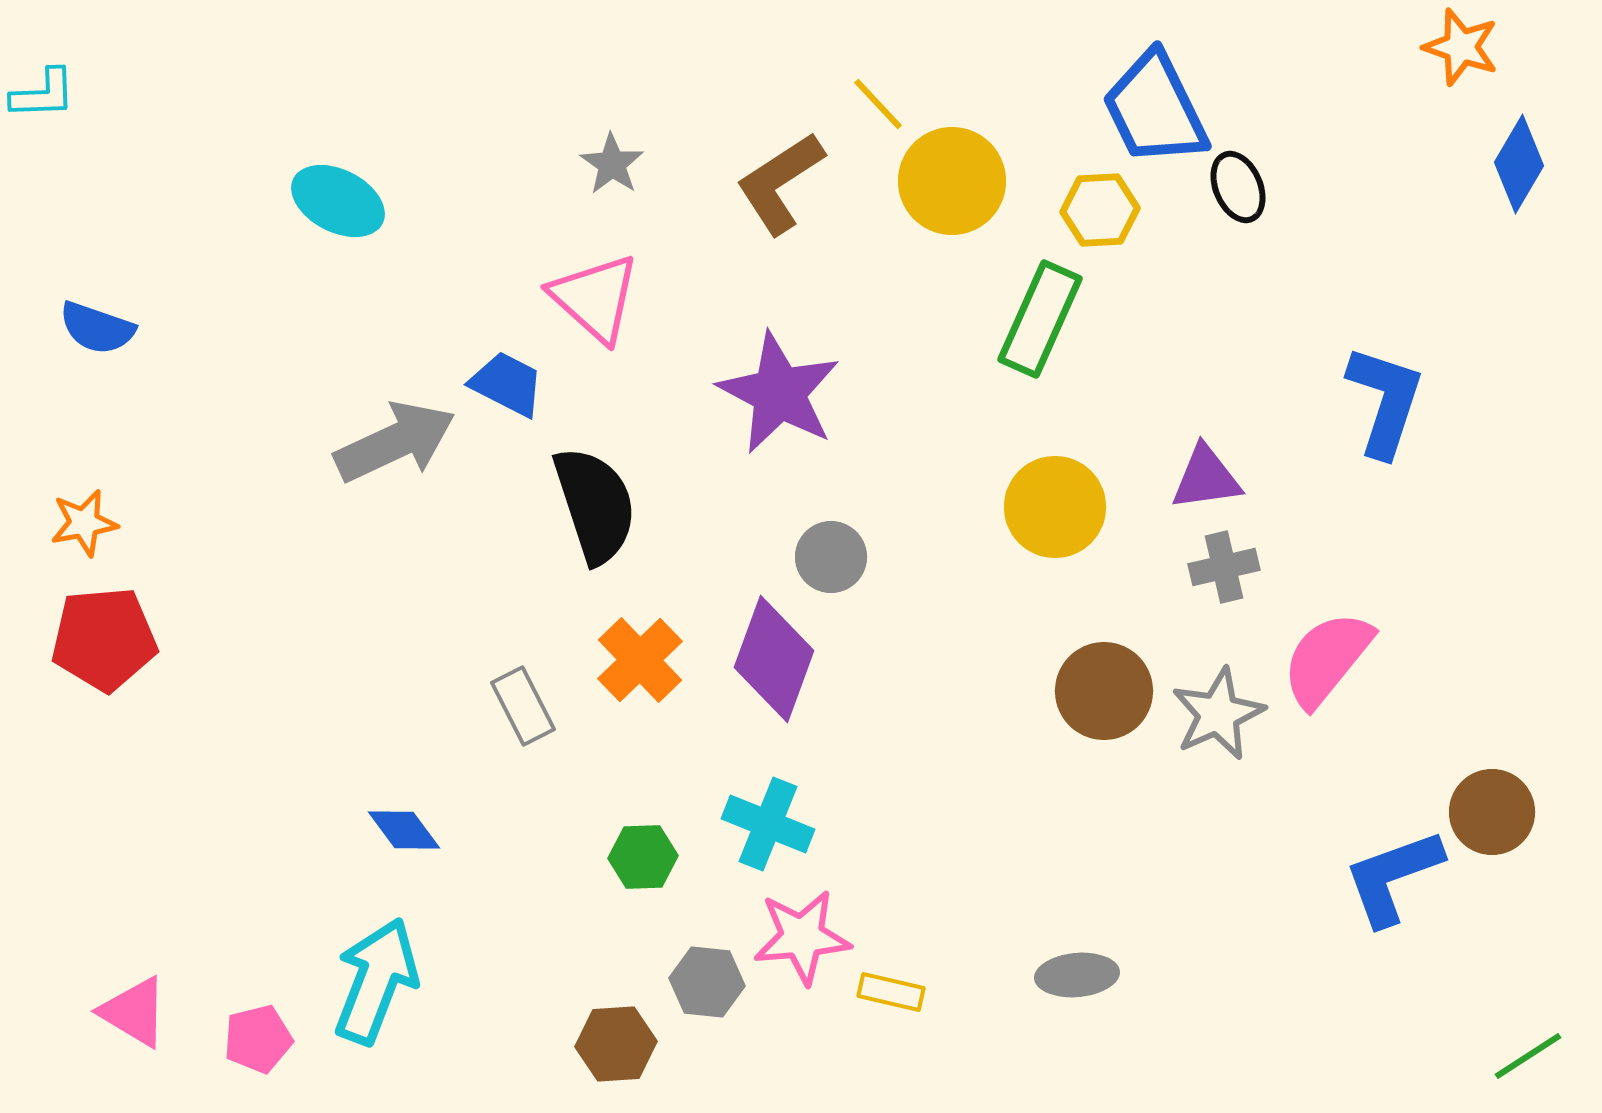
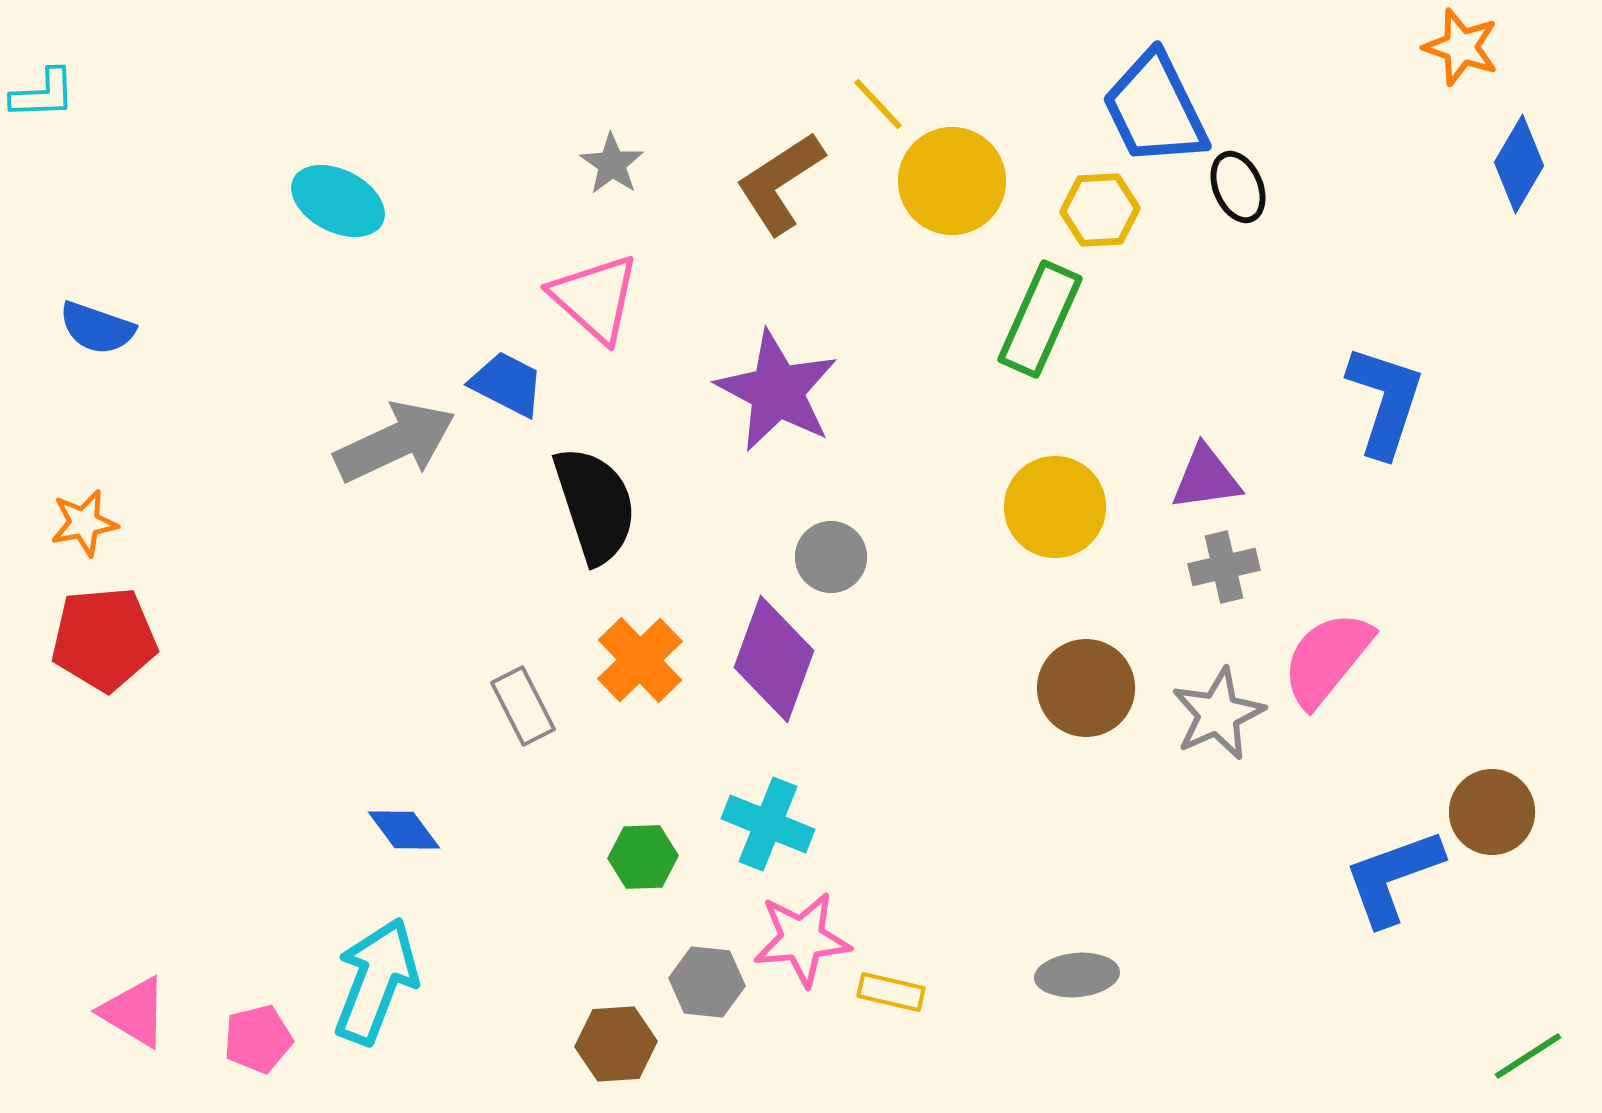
purple star at (779, 393): moved 2 px left, 2 px up
brown circle at (1104, 691): moved 18 px left, 3 px up
pink star at (802, 937): moved 2 px down
